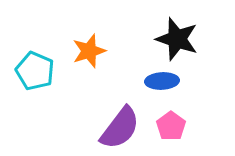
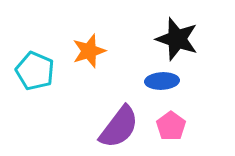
purple semicircle: moved 1 px left, 1 px up
